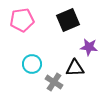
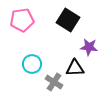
black square: rotated 35 degrees counterclockwise
